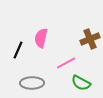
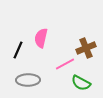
brown cross: moved 4 px left, 9 px down
pink line: moved 1 px left, 1 px down
gray ellipse: moved 4 px left, 3 px up
